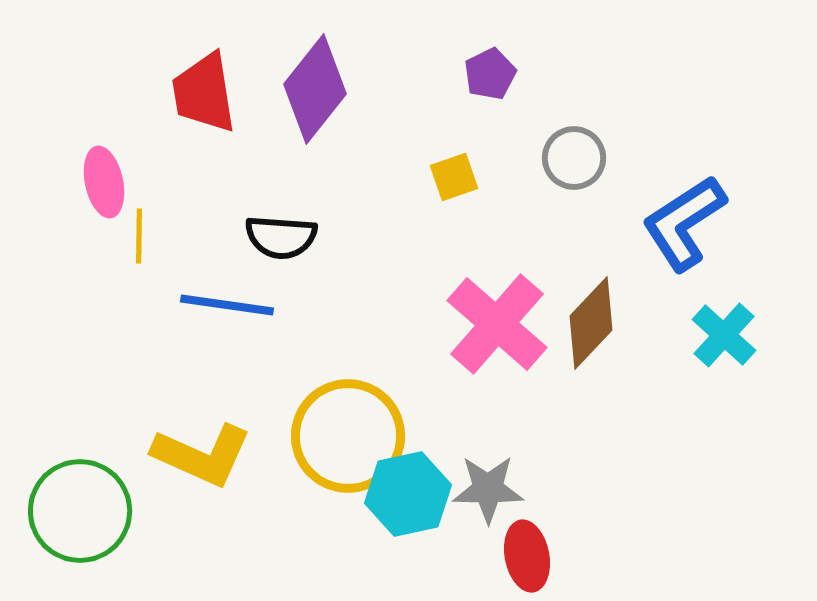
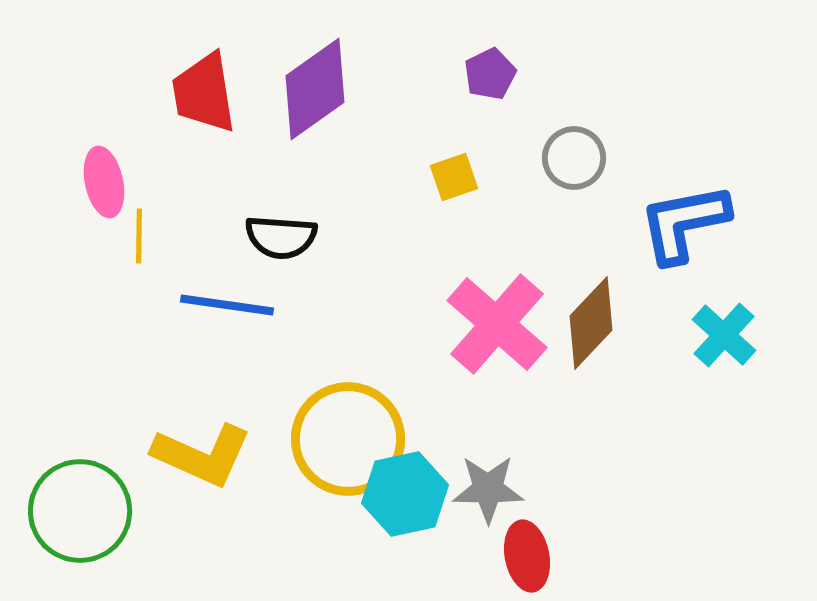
purple diamond: rotated 16 degrees clockwise
blue L-shape: rotated 22 degrees clockwise
yellow circle: moved 3 px down
cyan hexagon: moved 3 px left
